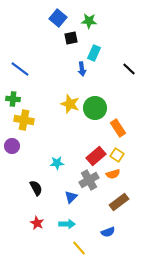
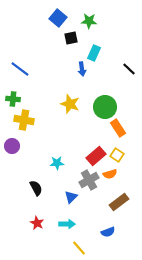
green circle: moved 10 px right, 1 px up
orange semicircle: moved 3 px left
